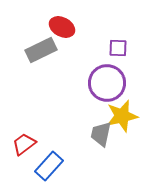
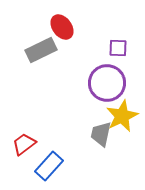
red ellipse: rotated 25 degrees clockwise
yellow star: rotated 12 degrees counterclockwise
